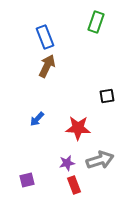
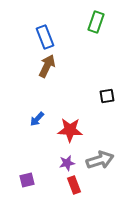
red star: moved 8 px left, 2 px down
